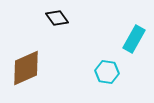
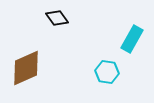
cyan rectangle: moved 2 px left
